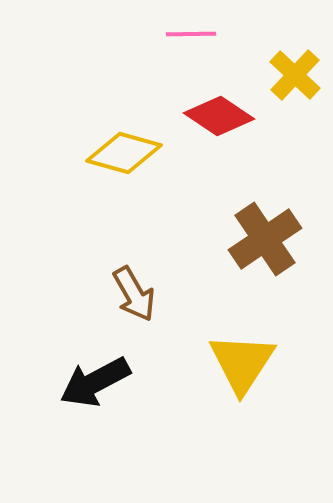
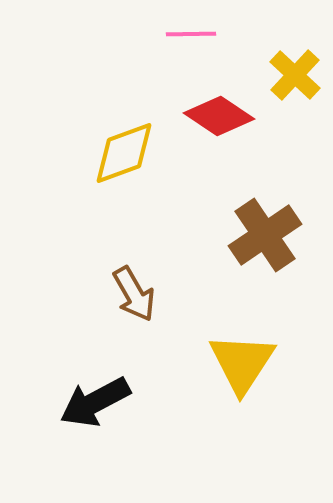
yellow diamond: rotated 36 degrees counterclockwise
brown cross: moved 4 px up
black arrow: moved 20 px down
